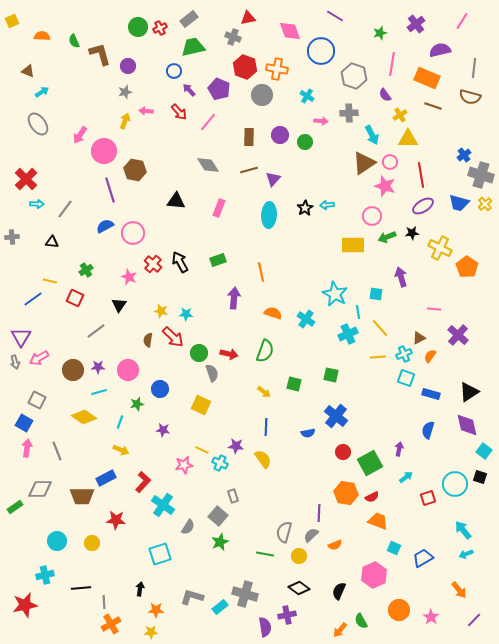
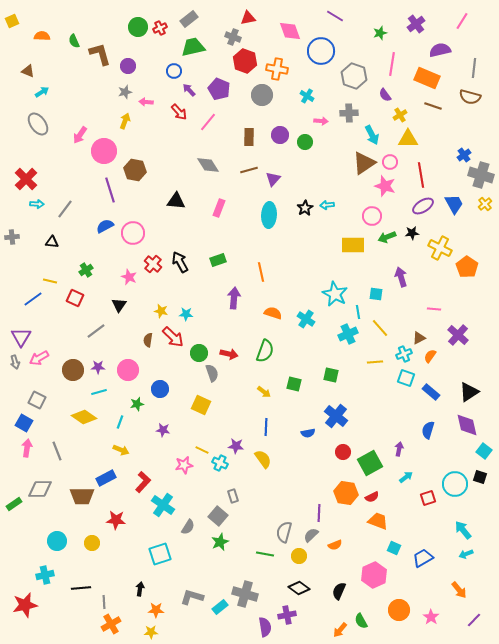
red hexagon at (245, 67): moved 6 px up
pink arrow at (146, 111): moved 9 px up
blue trapezoid at (459, 203): moved 5 px left, 1 px down; rotated 135 degrees counterclockwise
yellow line at (378, 357): moved 3 px left, 5 px down
blue rectangle at (431, 394): moved 2 px up; rotated 24 degrees clockwise
green rectangle at (15, 507): moved 1 px left, 3 px up
